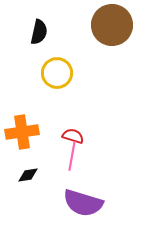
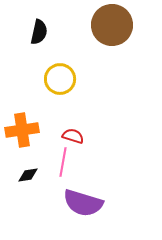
yellow circle: moved 3 px right, 6 px down
orange cross: moved 2 px up
pink line: moved 9 px left, 6 px down
